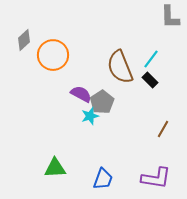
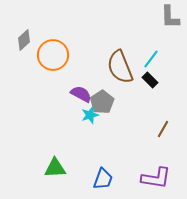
cyan star: moved 1 px up
